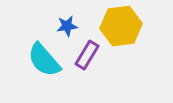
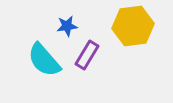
yellow hexagon: moved 12 px right
